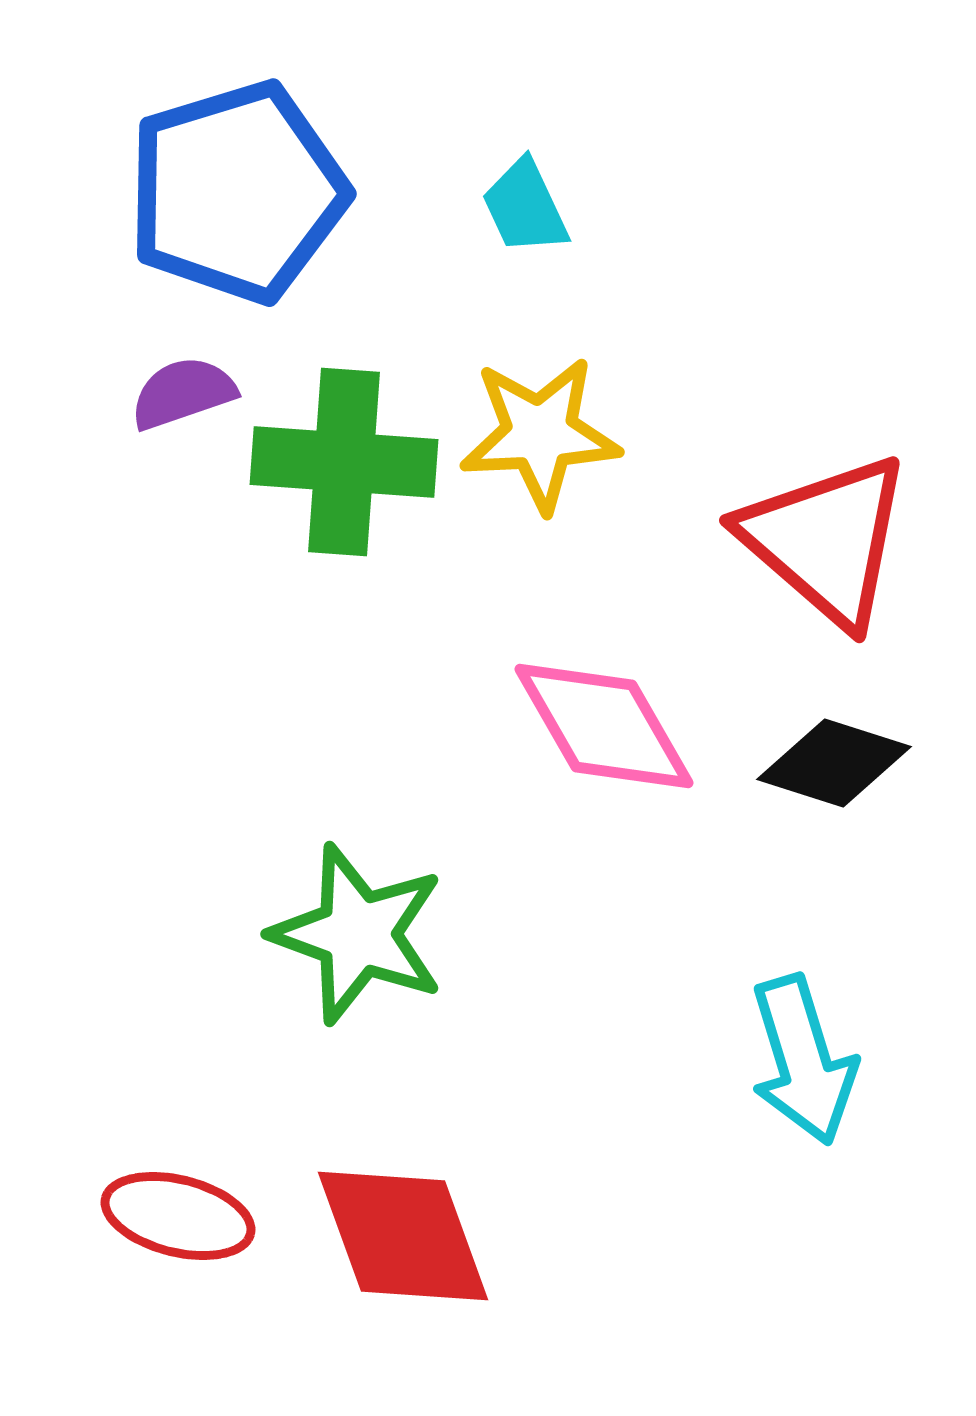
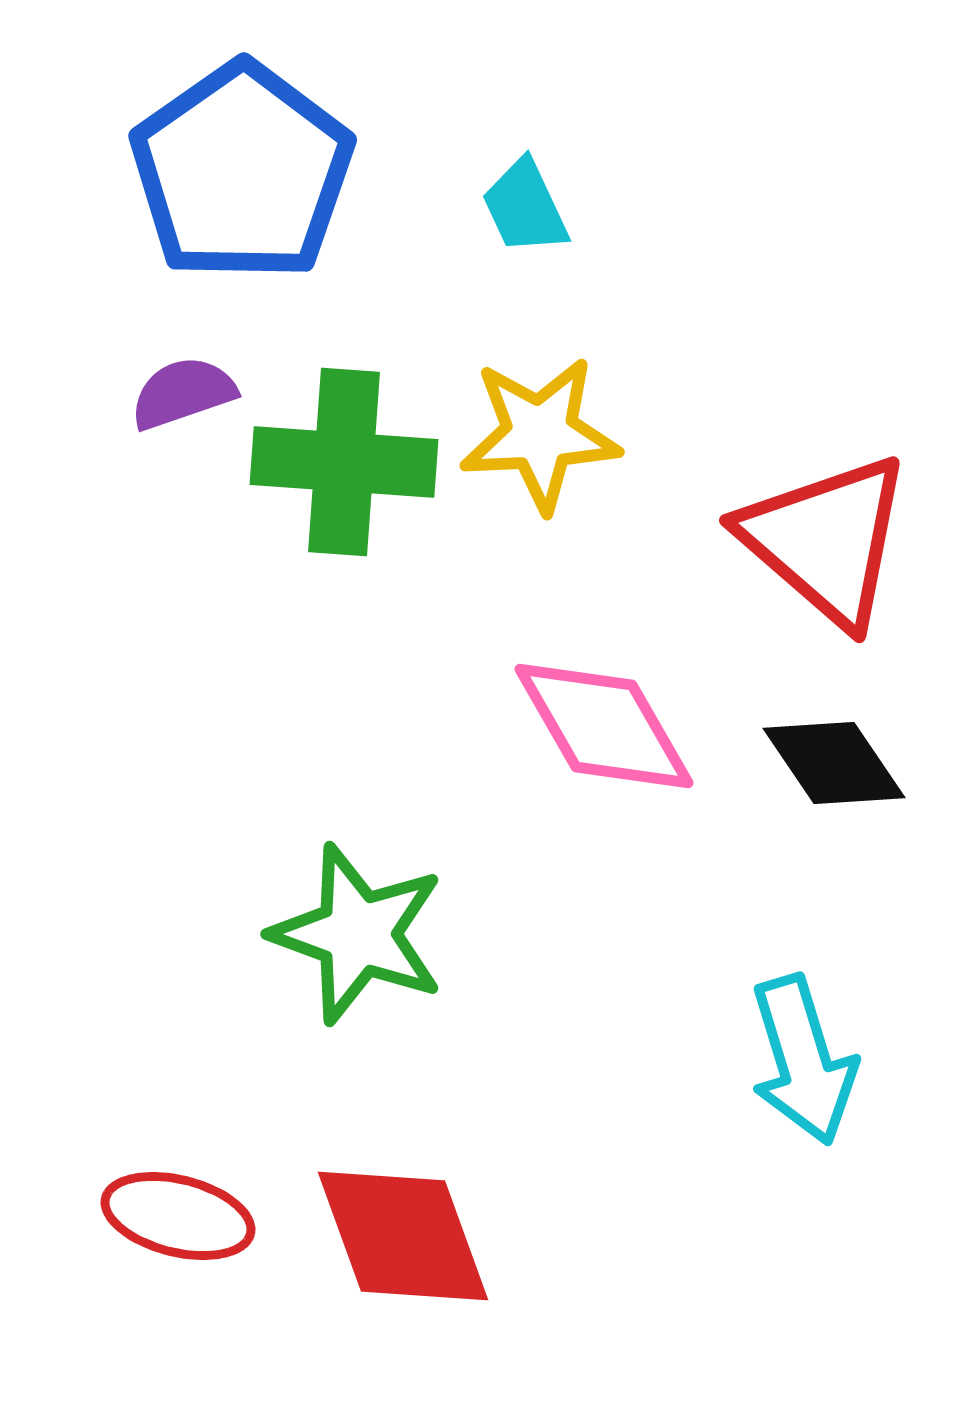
blue pentagon: moved 5 px right, 20 px up; rotated 18 degrees counterclockwise
black diamond: rotated 38 degrees clockwise
